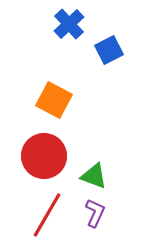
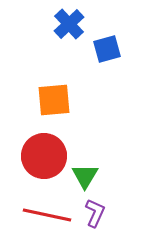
blue square: moved 2 px left, 1 px up; rotated 12 degrees clockwise
orange square: rotated 33 degrees counterclockwise
green triangle: moved 9 px left; rotated 40 degrees clockwise
red line: rotated 72 degrees clockwise
